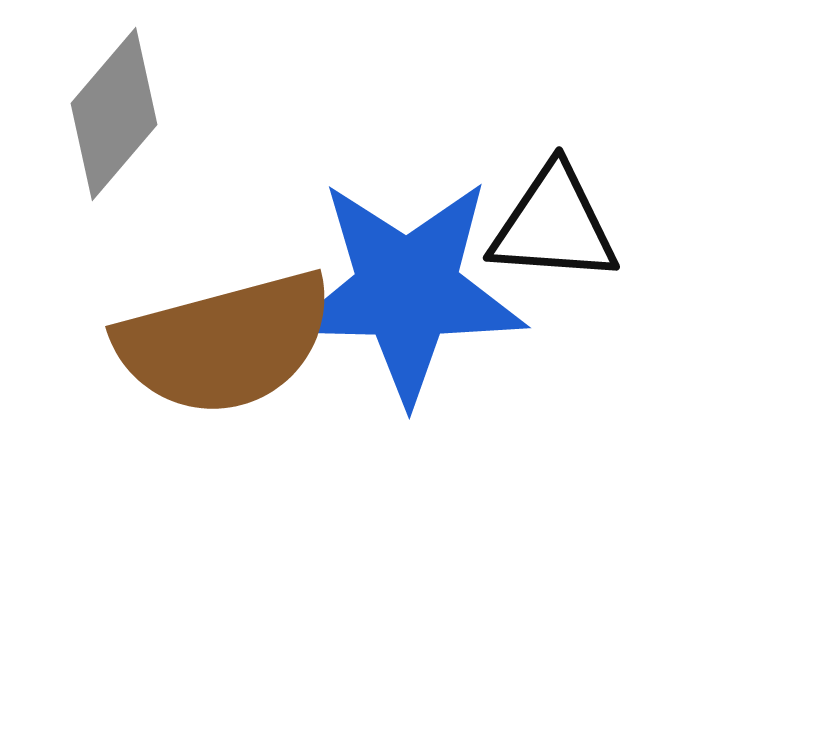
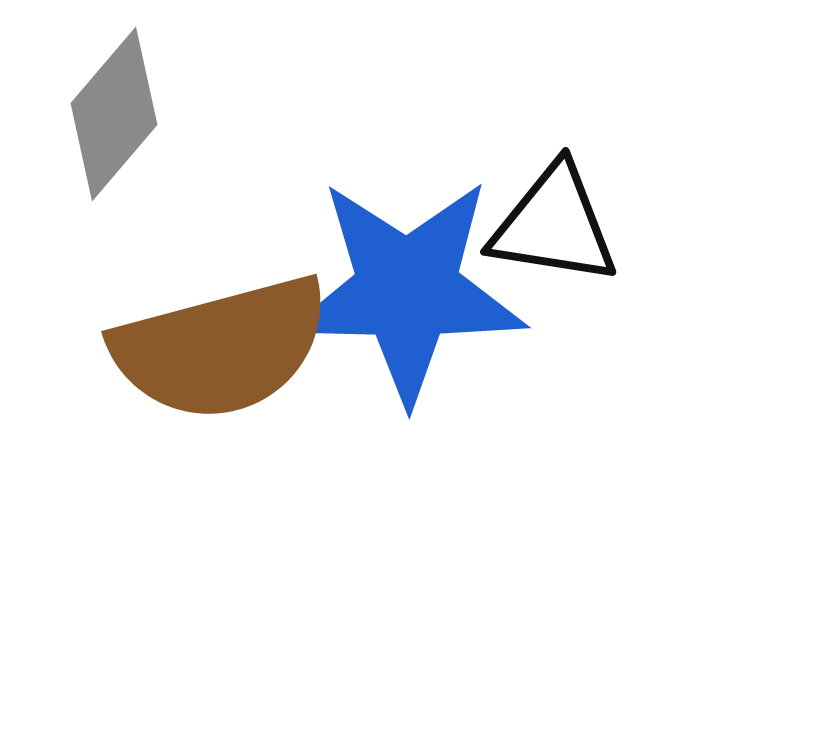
black triangle: rotated 5 degrees clockwise
brown semicircle: moved 4 px left, 5 px down
